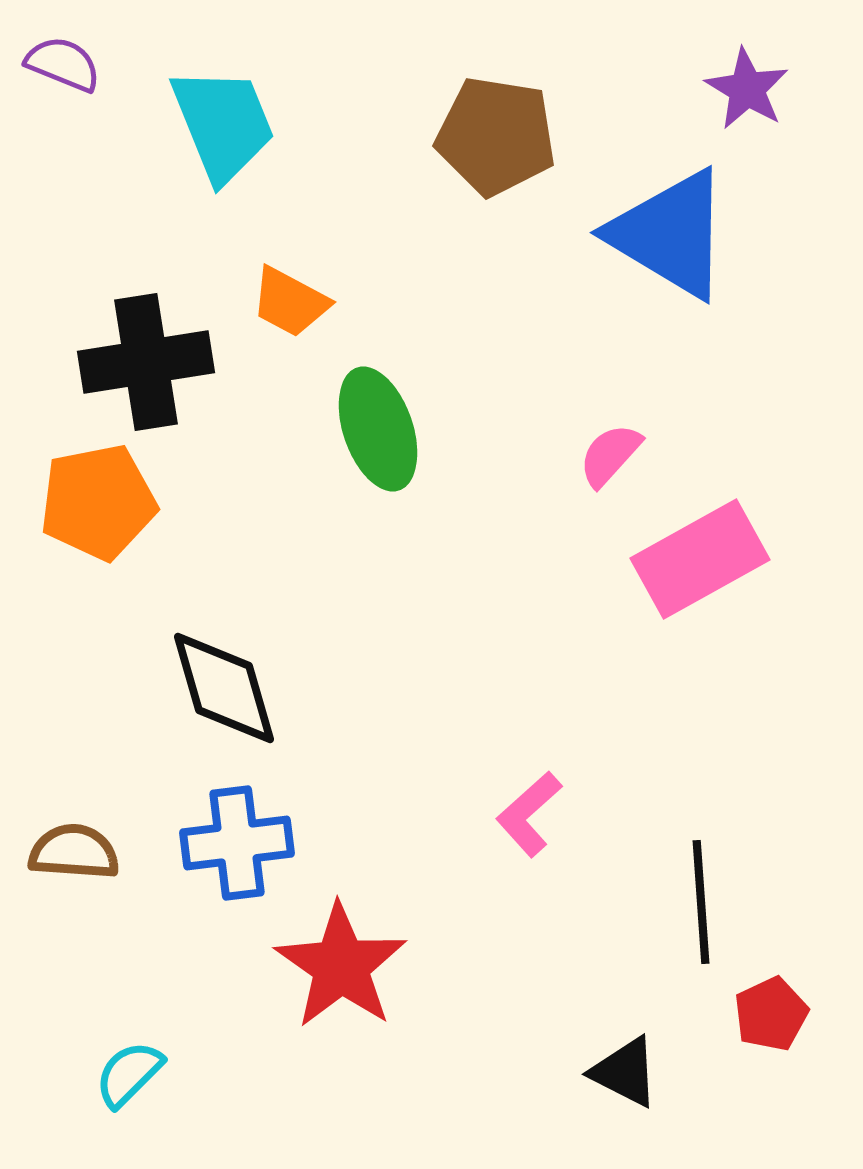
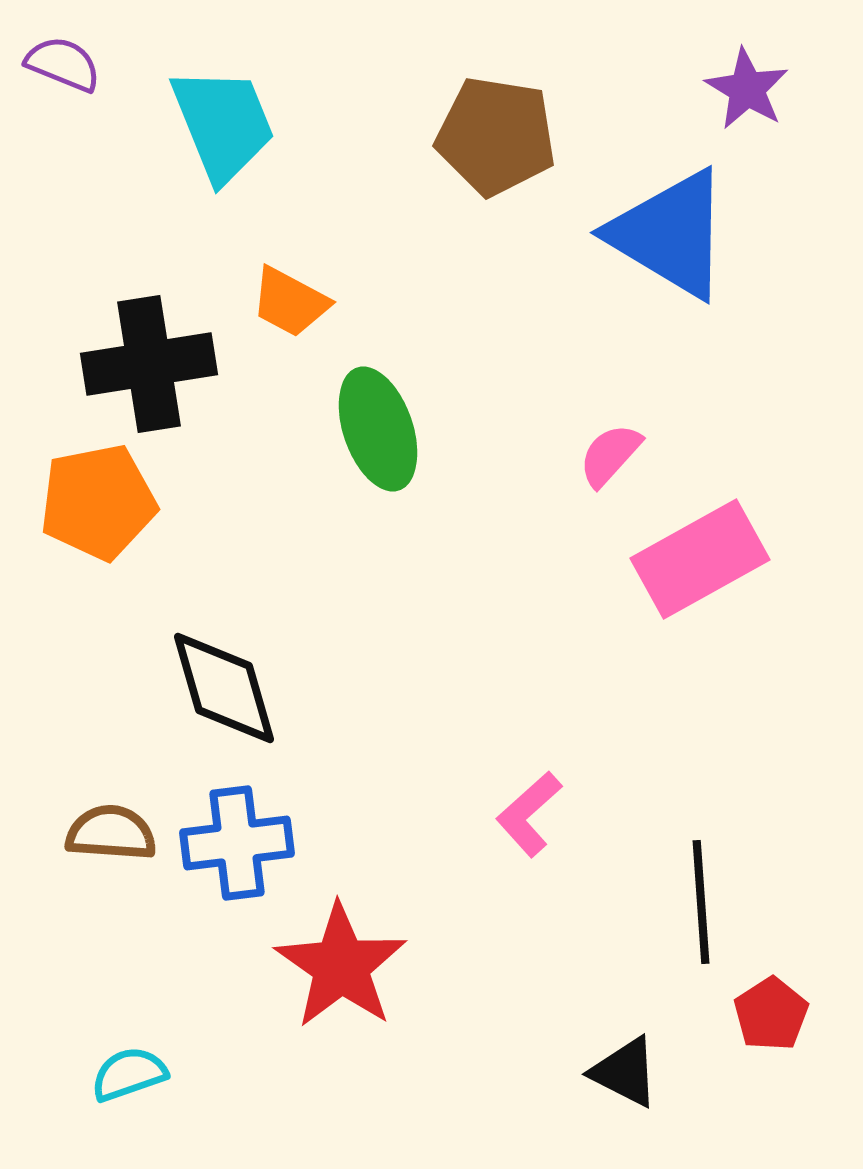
black cross: moved 3 px right, 2 px down
brown semicircle: moved 37 px right, 19 px up
red pentagon: rotated 8 degrees counterclockwise
cyan semicircle: rotated 26 degrees clockwise
